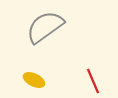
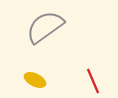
yellow ellipse: moved 1 px right
